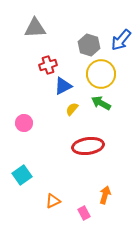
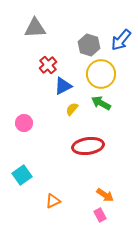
red cross: rotated 24 degrees counterclockwise
orange arrow: rotated 108 degrees clockwise
pink rectangle: moved 16 px right, 2 px down
